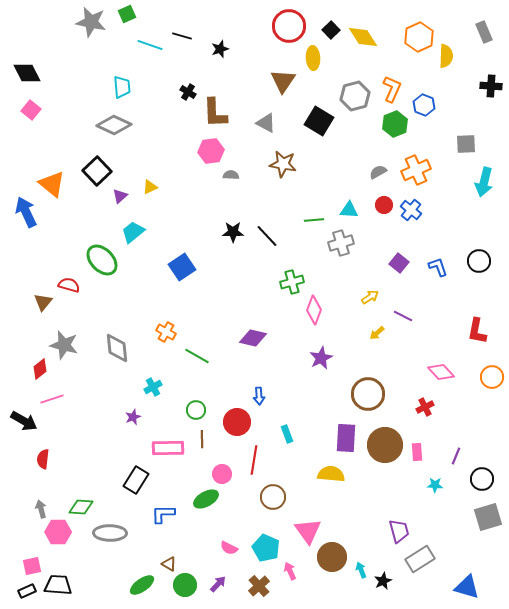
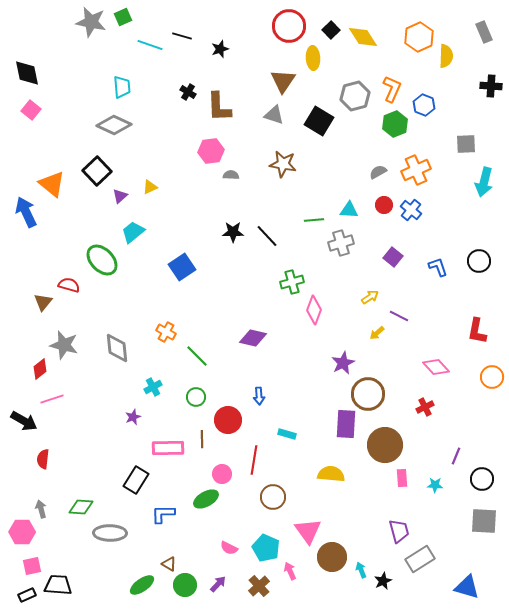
green square at (127, 14): moved 4 px left, 3 px down
black diamond at (27, 73): rotated 16 degrees clockwise
brown L-shape at (215, 113): moved 4 px right, 6 px up
gray triangle at (266, 123): moved 8 px right, 8 px up; rotated 10 degrees counterclockwise
purple square at (399, 263): moved 6 px left, 6 px up
purple line at (403, 316): moved 4 px left
green line at (197, 356): rotated 15 degrees clockwise
purple star at (321, 358): moved 22 px right, 5 px down
pink diamond at (441, 372): moved 5 px left, 5 px up
green circle at (196, 410): moved 13 px up
red circle at (237, 422): moved 9 px left, 2 px up
cyan rectangle at (287, 434): rotated 54 degrees counterclockwise
purple rectangle at (346, 438): moved 14 px up
pink rectangle at (417, 452): moved 15 px left, 26 px down
gray square at (488, 517): moved 4 px left, 4 px down; rotated 20 degrees clockwise
pink hexagon at (58, 532): moved 36 px left
black rectangle at (27, 591): moved 4 px down
